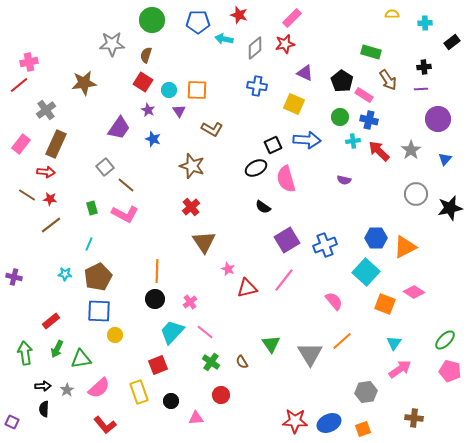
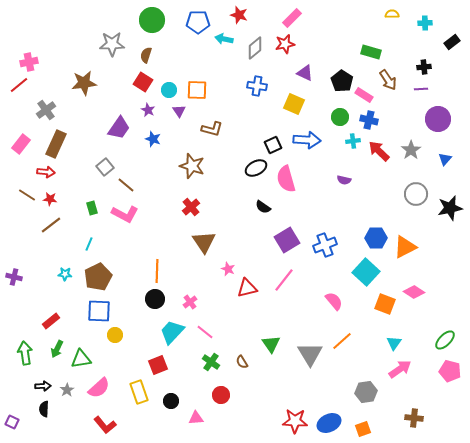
brown L-shape at (212, 129): rotated 15 degrees counterclockwise
